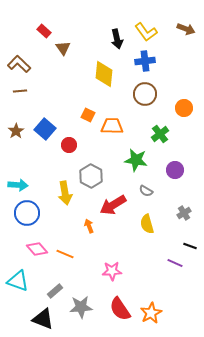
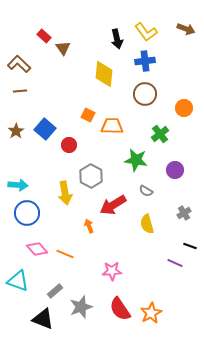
red rectangle: moved 5 px down
gray star: rotated 15 degrees counterclockwise
